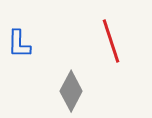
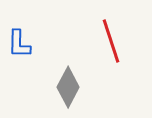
gray diamond: moved 3 px left, 4 px up
